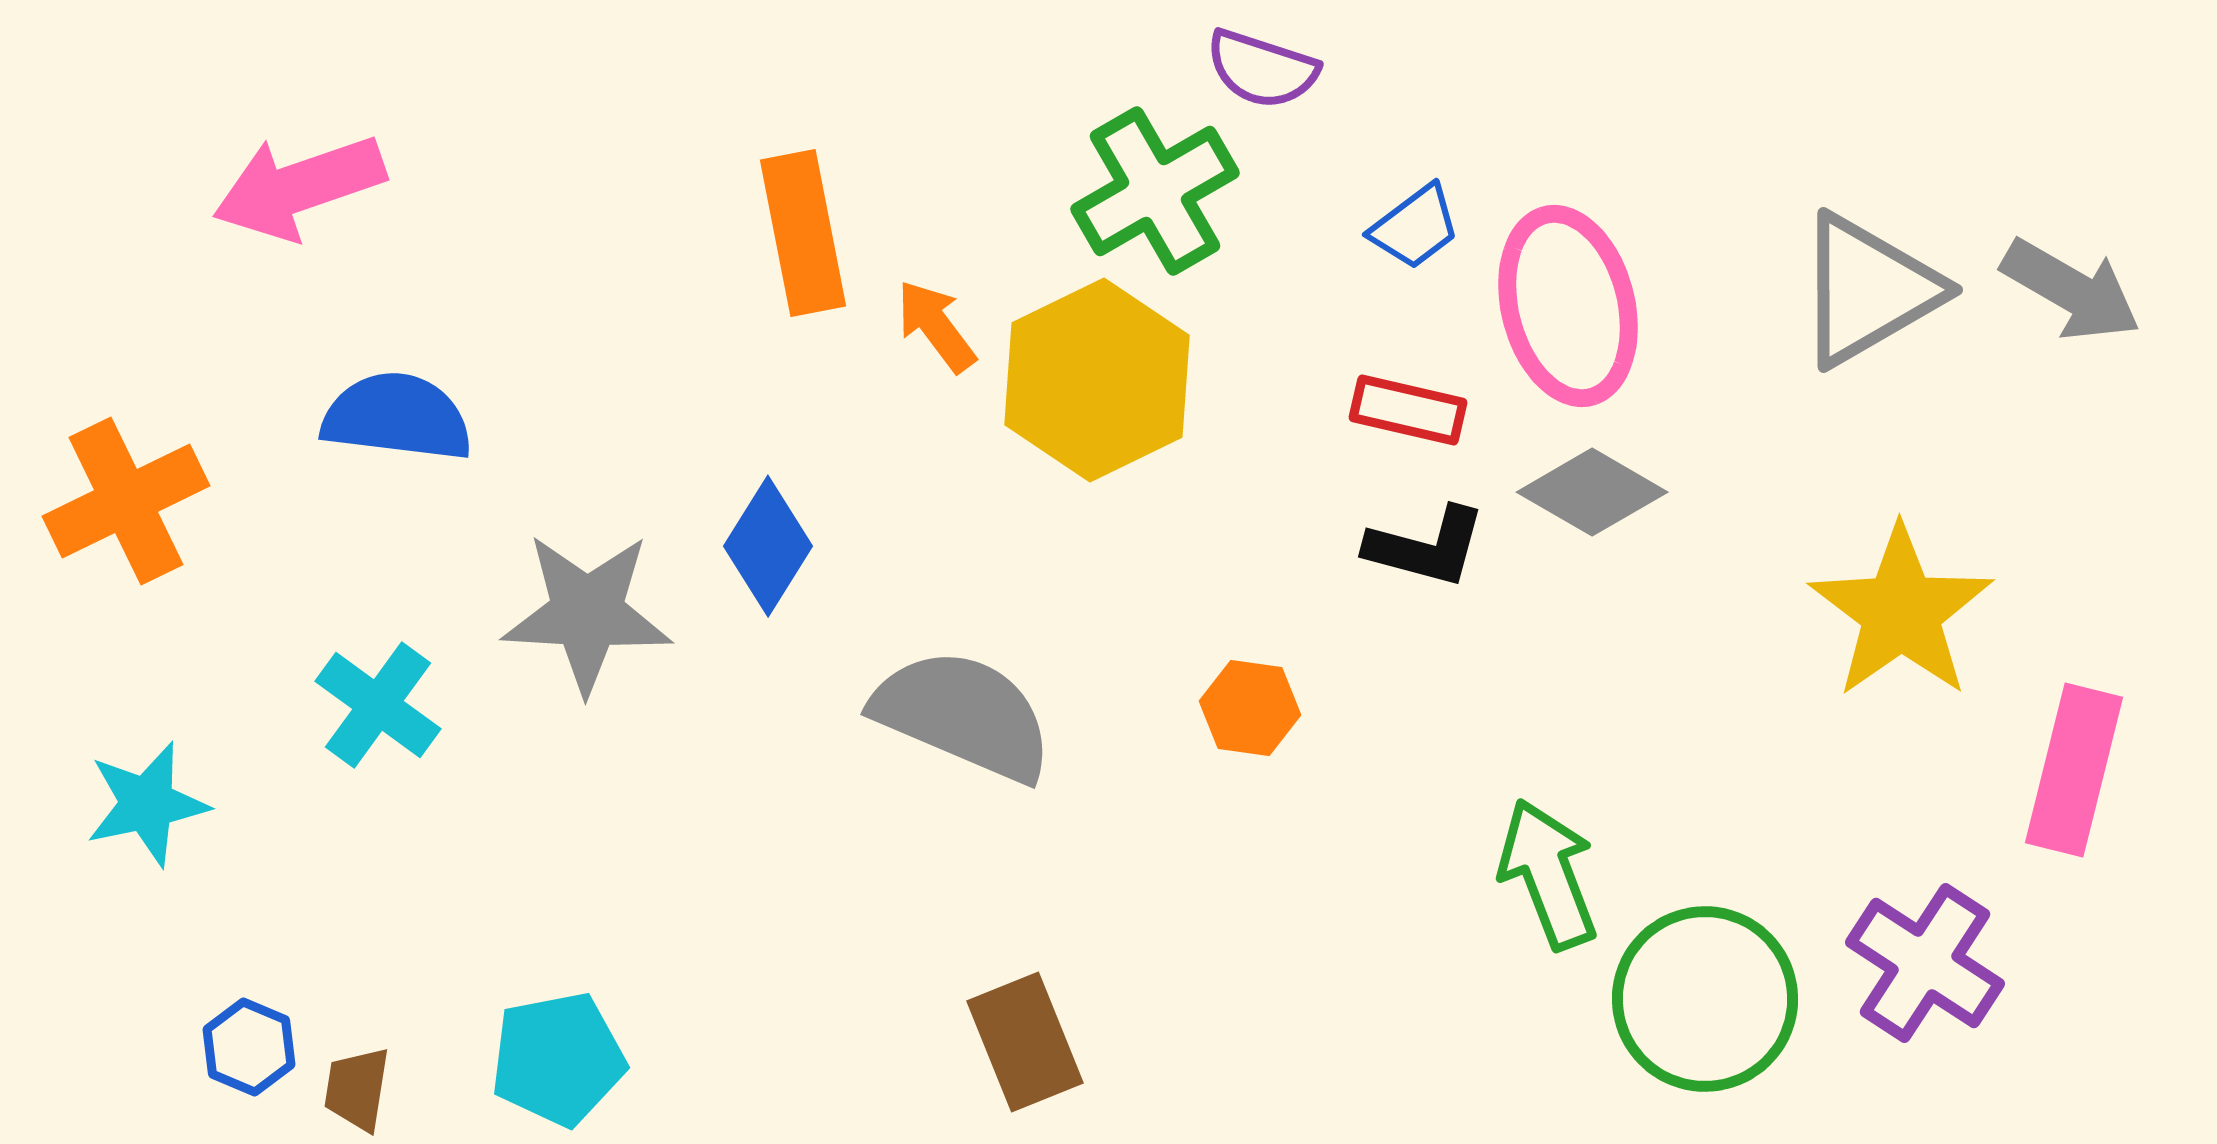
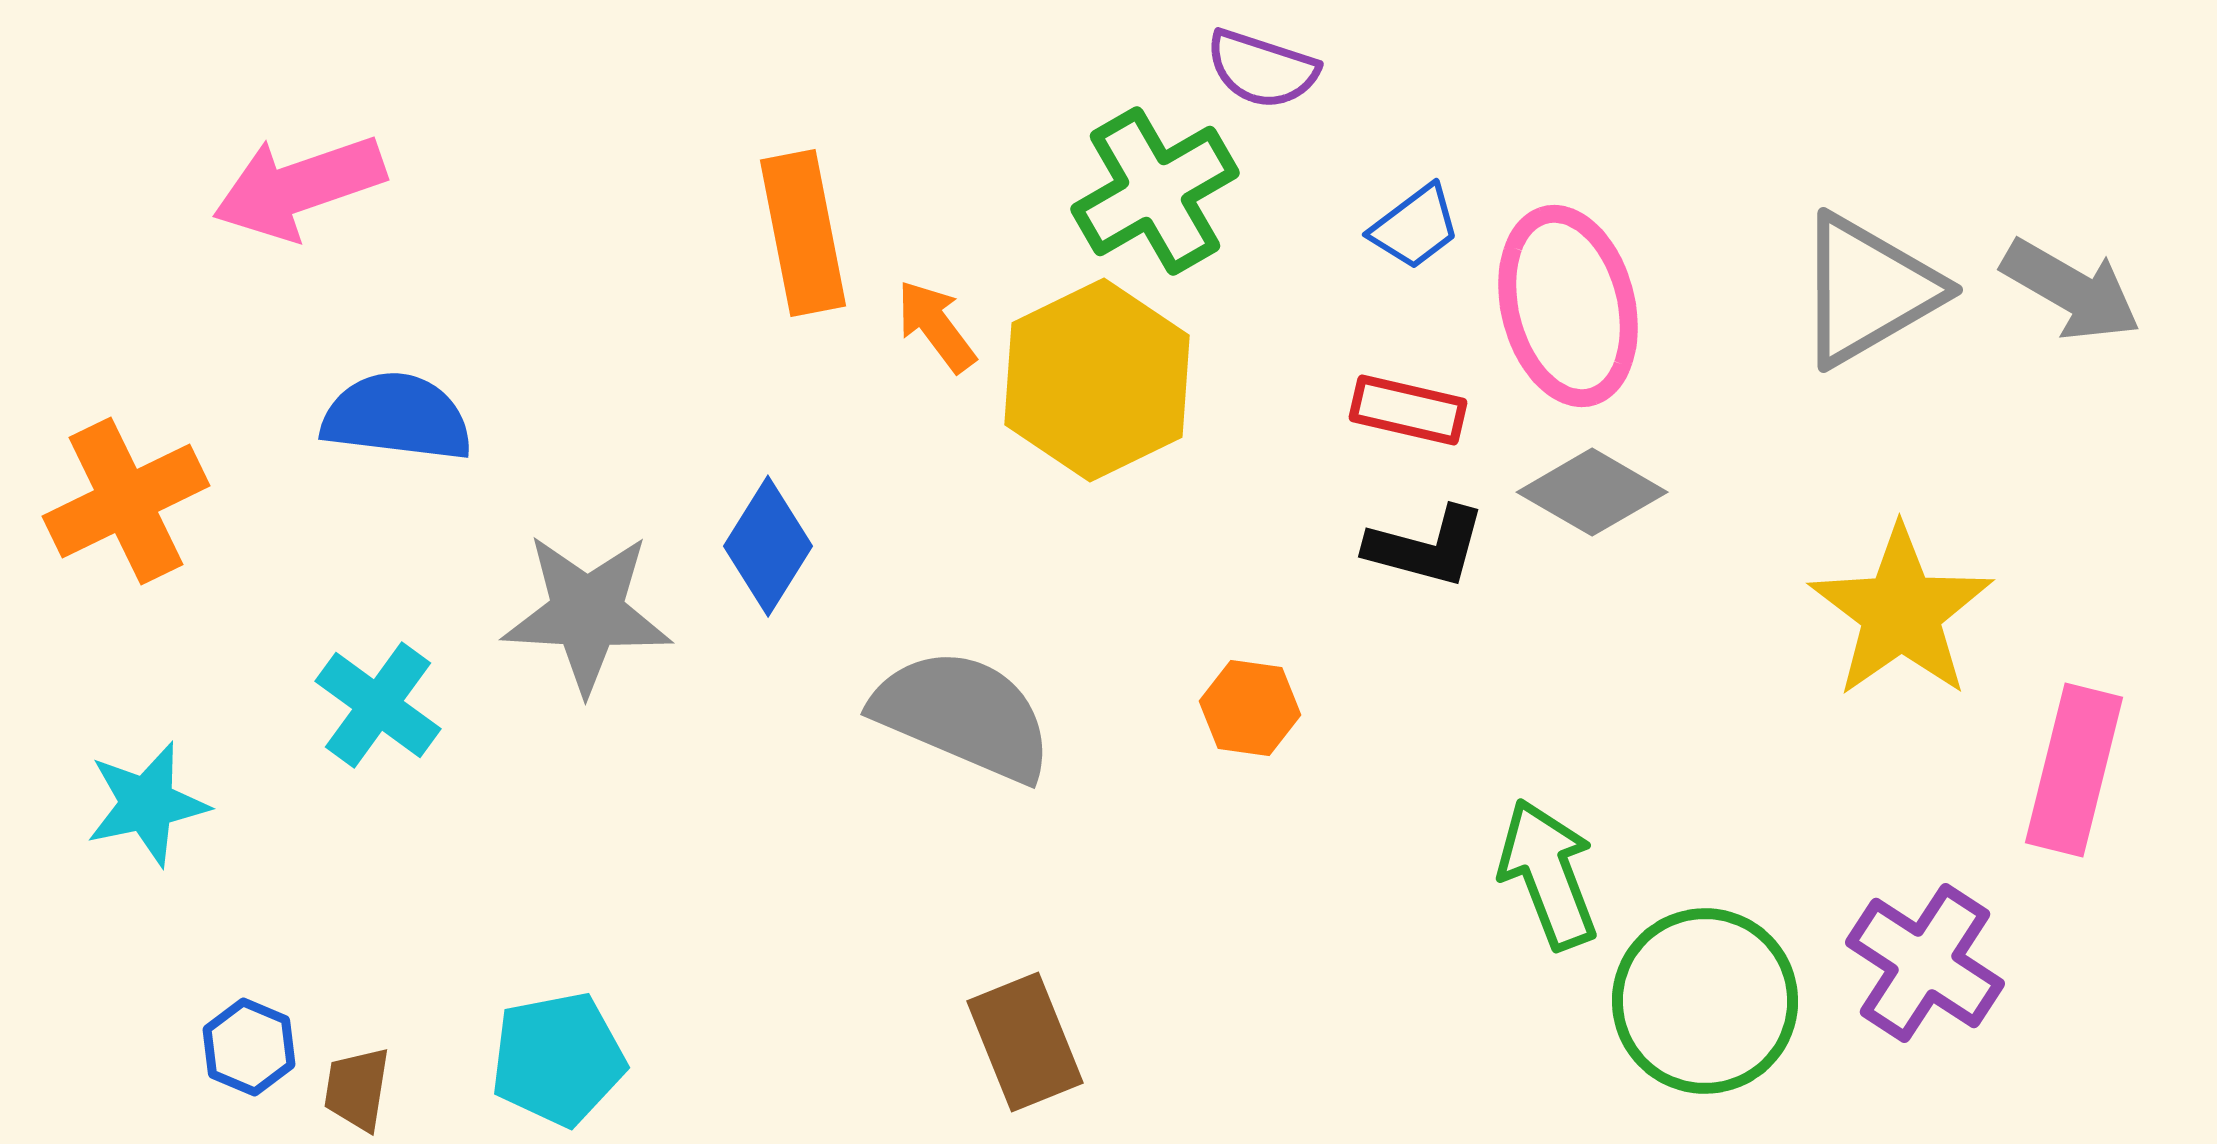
green circle: moved 2 px down
